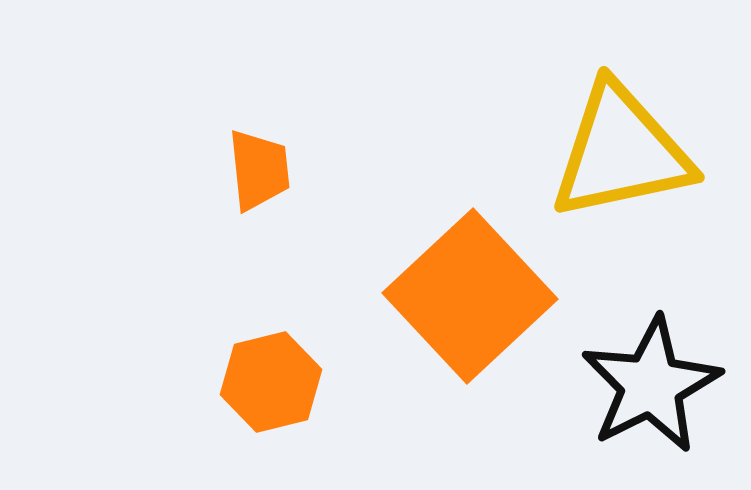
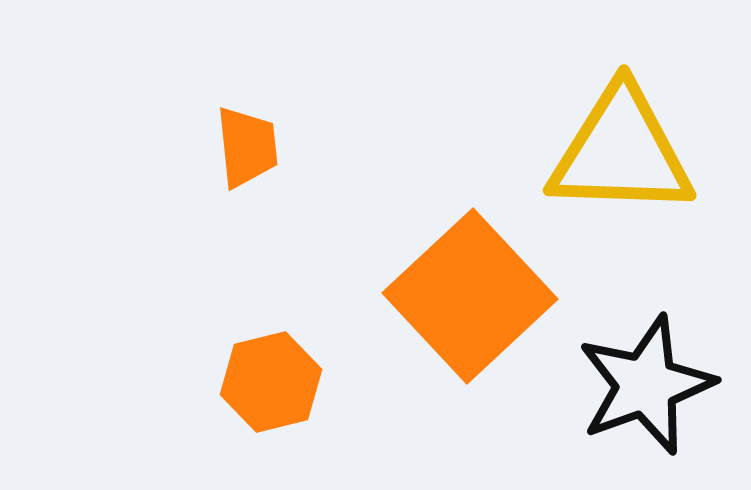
yellow triangle: rotated 14 degrees clockwise
orange trapezoid: moved 12 px left, 23 px up
black star: moved 5 px left; rotated 7 degrees clockwise
